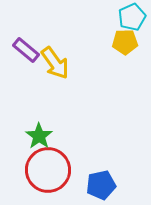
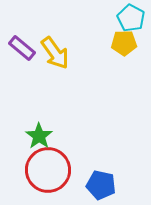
cyan pentagon: moved 1 px left, 1 px down; rotated 20 degrees counterclockwise
yellow pentagon: moved 1 px left, 1 px down
purple rectangle: moved 4 px left, 2 px up
yellow arrow: moved 10 px up
blue pentagon: rotated 24 degrees clockwise
